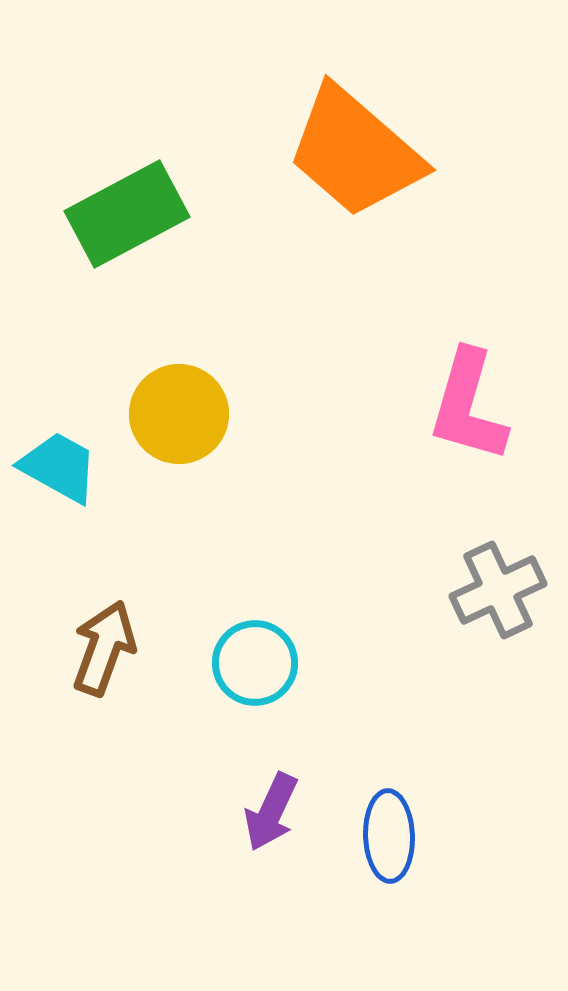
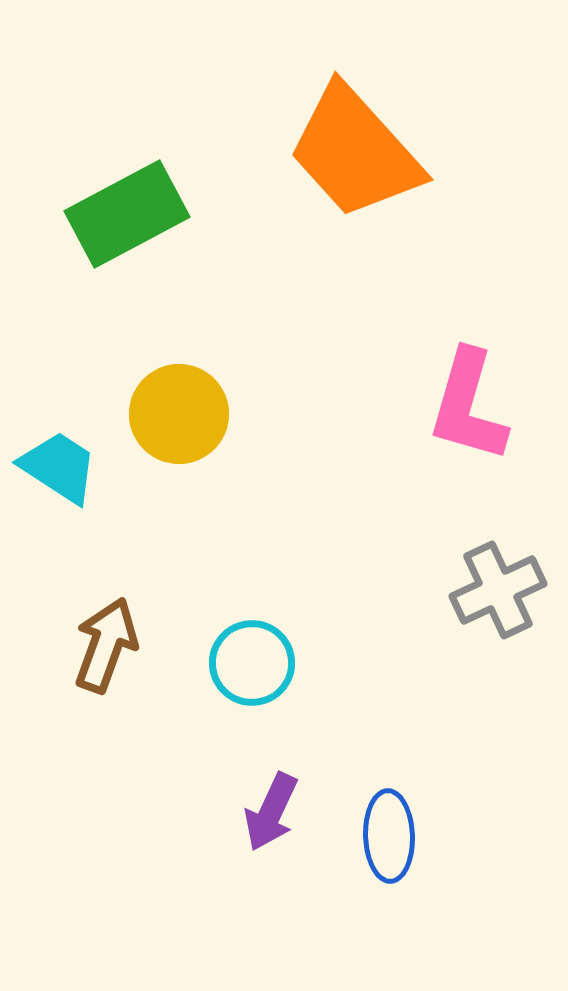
orange trapezoid: rotated 7 degrees clockwise
cyan trapezoid: rotated 4 degrees clockwise
brown arrow: moved 2 px right, 3 px up
cyan circle: moved 3 px left
